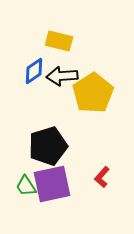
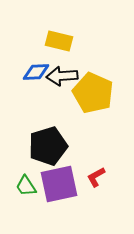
blue diamond: moved 2 px right, 1 px down; rotated 32 degrees clockwise
yellow pentagon: rotated 15 degrees counterclockwise
red L-shape: moved 6 px left; rotated 20 degrees clockwise
purple square: moved 7 px right
